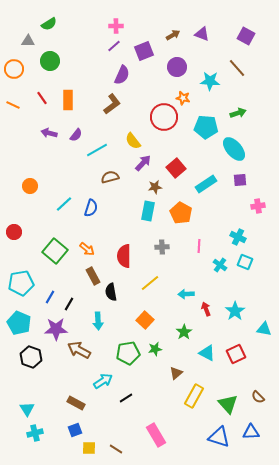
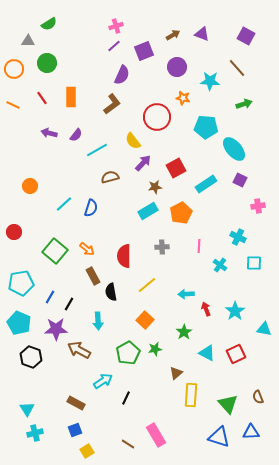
pink cross at (116, 26): rotated 16 degrees counterclockwise
green circle at (50, 61): moved 3 px left, 2 px down
orange rectangle at (68, 100): moved 3 px right, 3 px up
green arrow at (238, 113): moved 6 px right, 9 px up
red circle at (164, 117): moved 7 px left
red square at (176, 168): rotated 12 degrees clockwise
purple square at (240, 180): rotated 32 degrees clockwise
cyan rectangle at (148, 211): rotated 48 degrees clockwise
orange pentagon at (181, 213): rotated 15 degrees clockwise
cyan square at (245, 262): moved 9 px right, 1 px down; rotated 21 degrees counterclockwise
yellow line at (150, 283): moved 3 px left, 2 px down
green pentagon at (128, 353): rotated 20 degrees counterclockwise
yellow rectangle at (194, 396): moved 3 px left, 1 px up; rotated 25 degrees counterclockwise
brown semicircle at (258, 397): rotated 24 degrees clockwise
black line at (126, 398): rotated 32 degrees counterclockwise
yellow square at (89, 448): moved 2 px left, 3 px down; rotated 32 degrees counterclockwise
brown line at (116, 449): moved 12 px right, 5 px up
